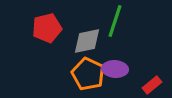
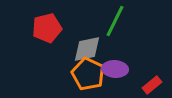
green line: rotated 8 degrees clockwise
gray diamond: moved 8 px down
